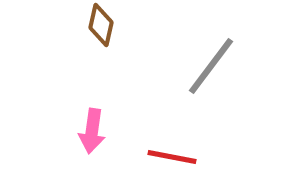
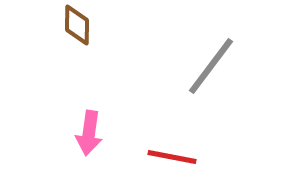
brown diamond: moved 24 px left; rotated 12 degrees counterclockwise
pink arrow: moved 3 px left, 2 px down
